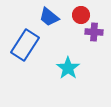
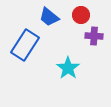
purple cross: moved 4 px down
